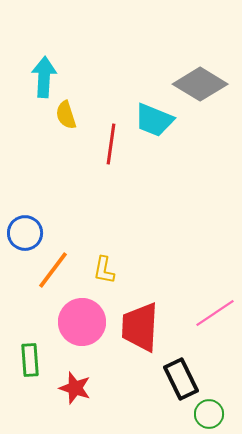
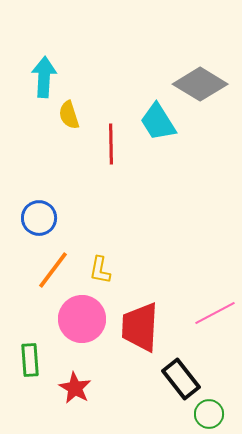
yellow semicircle: moved 3 px right
cyan trapezoid: moved 4 px right, 2 px down; rotated 36 degrees clockwise
red line: rotated 9 degrees counterclockwise
blue circle: moved 14 px right, 15 px up
yellow L-shape: moved 4 px left
pink line: rotated 6 degrees clockwise
pink circle: moved 3 px up
black rectangle: rotated 12 degrees counterclockwise
red star: rotated 12 degrees clockwise
